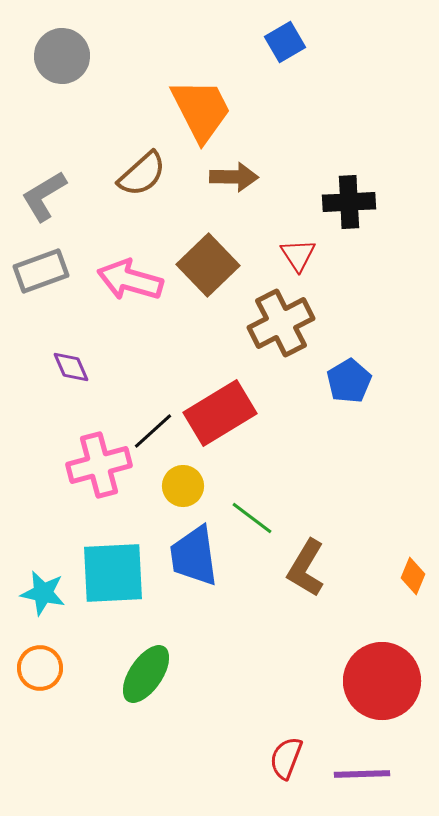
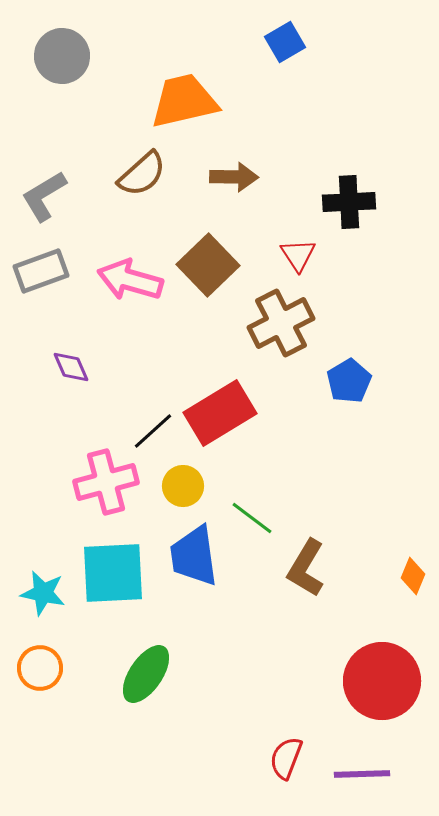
orange trapezoid: moved 17 px left, 9 px up; rotated 76 degrees counterclockwise
pink cross: moved 7 px right, 17 px down
